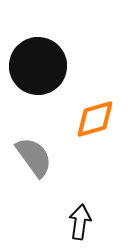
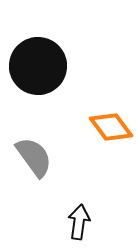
orange diamond: moved 16 px right, 8 px down; rotated 69 degrees clockwise
black arrow: moved 1 px left
